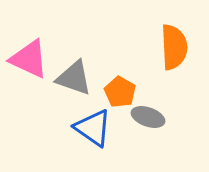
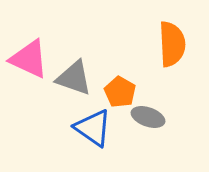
orange semicircle: moved 2 px left, 3 px up
